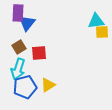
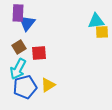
cyan arrow: rotated 10 degrees clockwise
